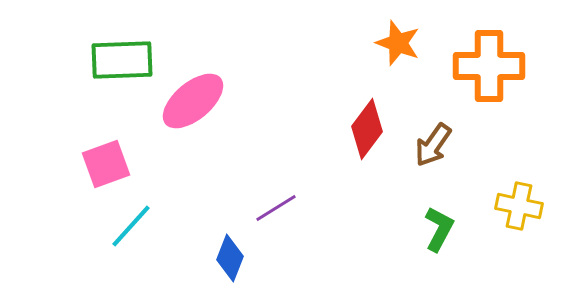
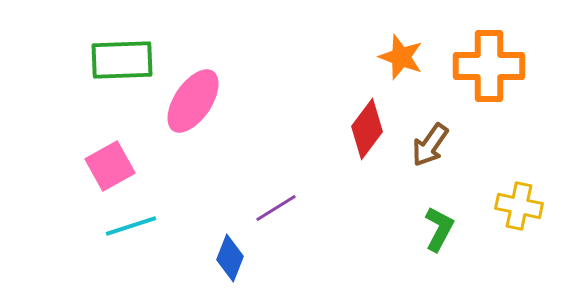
orange star: moved 3 px right, 14 px down
pink ellipse: rotated 16 degrees counterclockwise
brown arrow: moved 3 px left
pink square: moved 4 px right, 2 px down; rotated 9 degrees counterclockwise
cyan line: rotated 30 degrees clockwise
